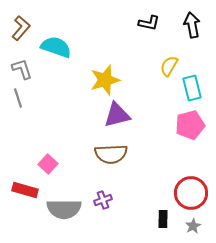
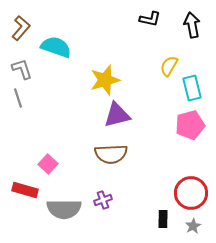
black L-shape: moved 1 px right, 4 px up
